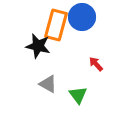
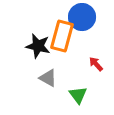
orange rectangle: moved 6 px right, 11 px down
gray triangle: moved 6 px up
